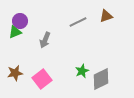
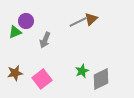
brown triangle: moved 15 px left, 3 px down; rotated 24 degrees counterclockwise
purple circle: moved 6 px right
